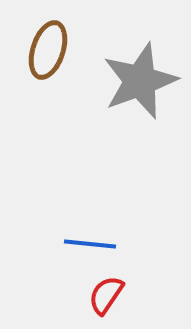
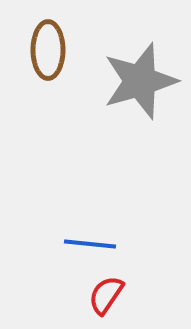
brown ellipse: rotated 18 degrees counterclockwise
gray star: rotated 4 degrees clockwise
